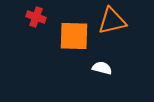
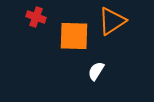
orange triangle: rotated 20 degrees counterclockwise
white semicircle: moved 6 px left, 3 px down; rotated 72 degrees counterclockwise
